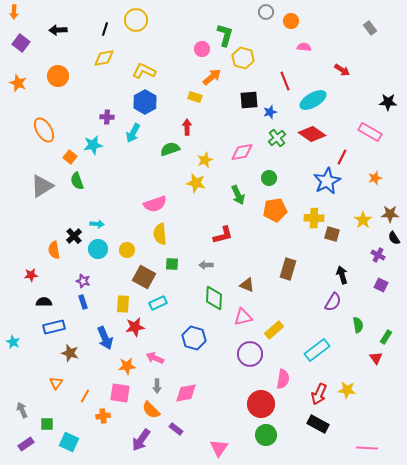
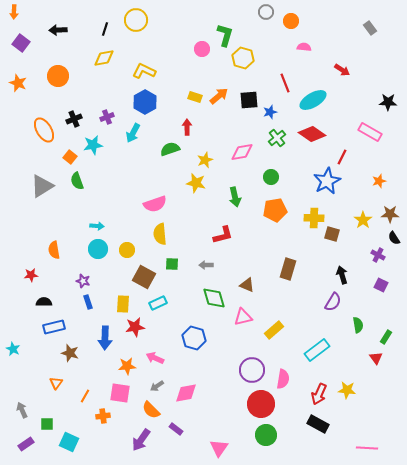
orange arrow at (212, 77): moved 7 px right, 19 px down
red line at (285, 81): moved 2 px down
purple cross at (107, 117): rotated 24 degrees counterclockwise
green circle at (269, 178): moved 2 px right, 1 px up
orange star at (375, 178): moved 4 px right, 3 px down
green arrow at (238, 195): moved 3 px left, 2 px down; rotated 12 degrees clockwise
cyan arrow at (97, 224): moved 2 px down
black cross at (74, 236): moved 117 px up; rotated 21 degrees clockwise
green diamond at (214, 298): rotated 20 degrees counterclockwise
blue rectangle at (83, 302): moved 5 px right
blue arrow at (105, 338): rotated 25 degrees clockwise
cyan star at (13, 342): moved 7 px down
purple circle at (250, 354): moved 2 px right, 16 px down
gray arrow at (157, 386): rotated 56 degrees clockwise
